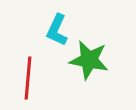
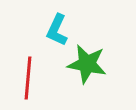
green star: moved 2 px left, 4 px down
